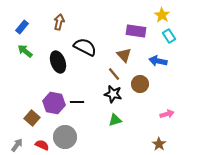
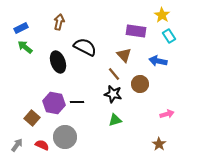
blue rectangle: moved 1 px left, 1 px down; rotated 24 degrees clockwise
green arrow: moved 4 px up
